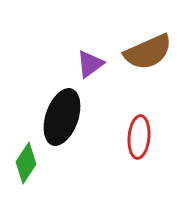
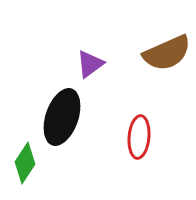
brown semicircle: moved 19 px right, 1 px down
green diamond: moved 1 px left
